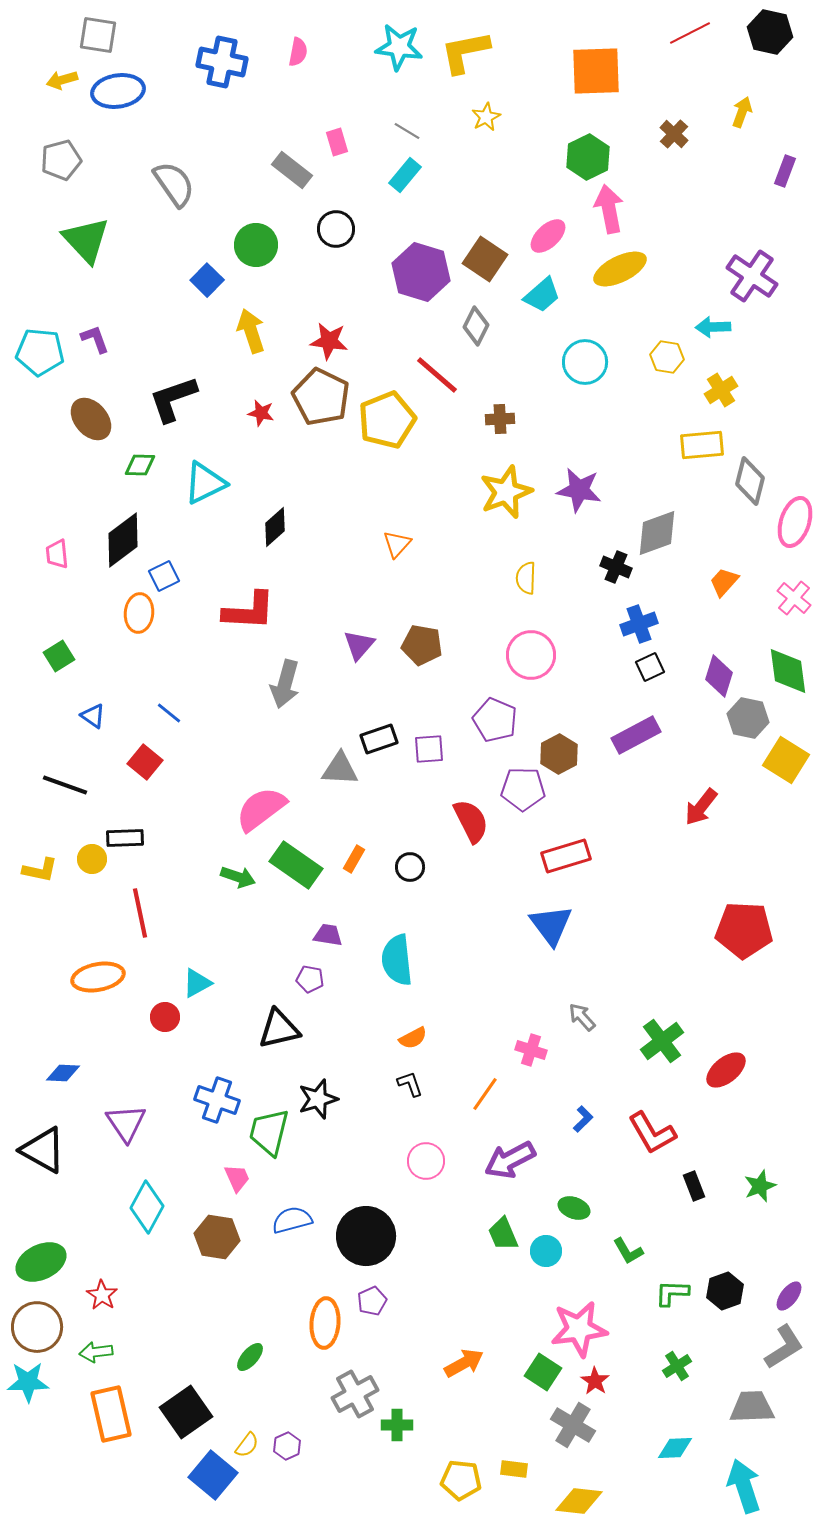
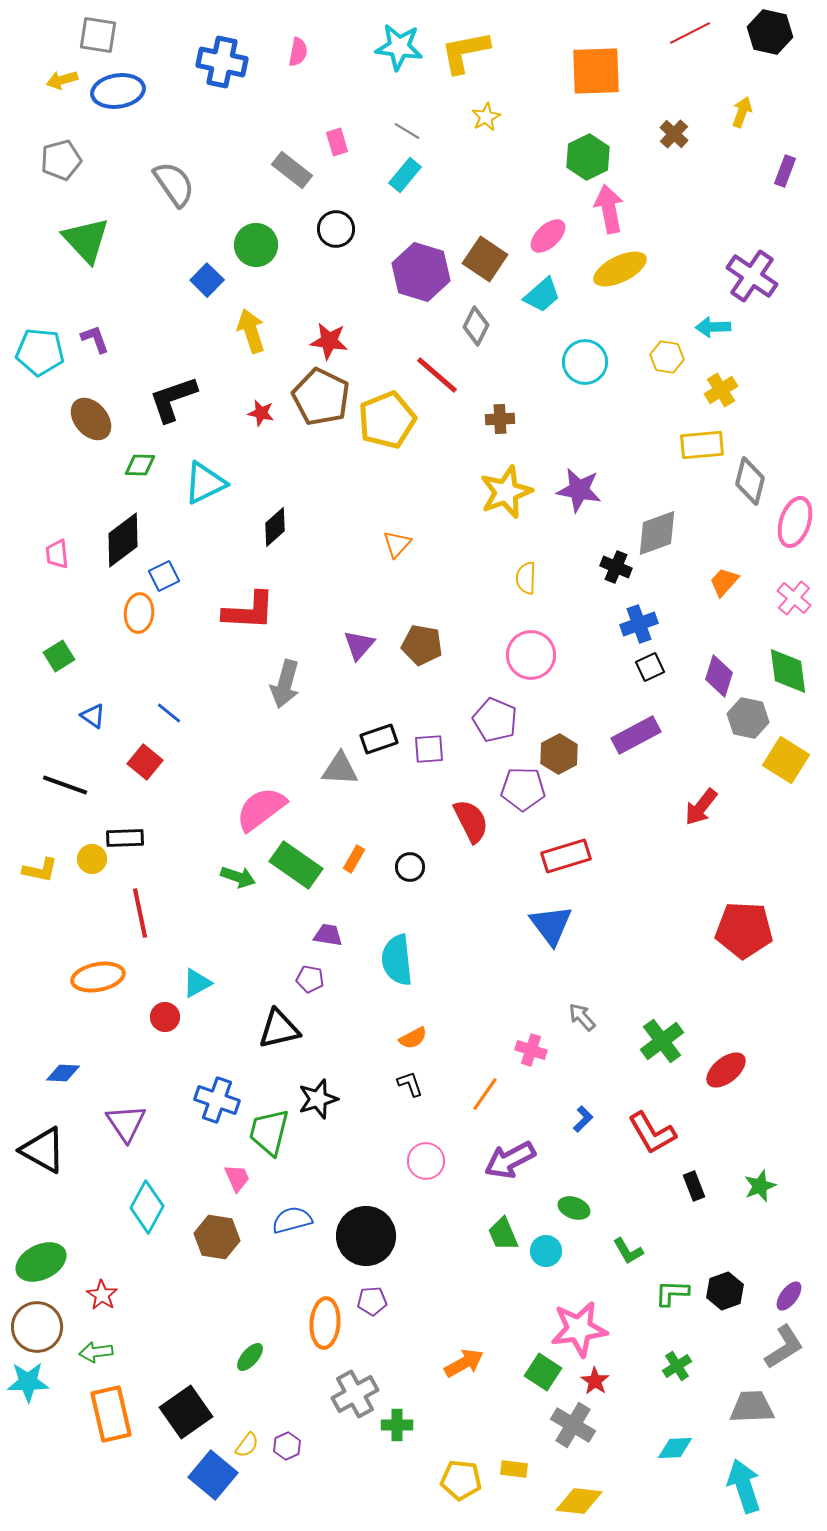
purple pentagon at (372, 1301): rotated 20 degrees clockwise
